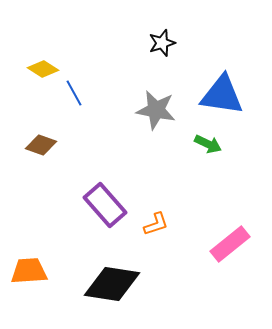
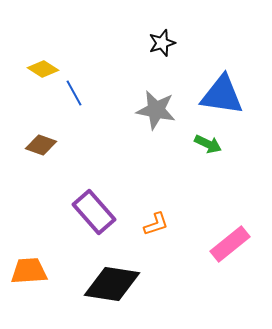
purple rectangle: moved 11 px left, 7 px down
